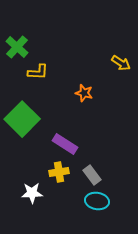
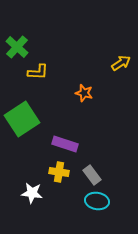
yellow arrow: rotated 66 degrees counterclockwise
green square: rotated 12 degrees clockwise
purple rectangle: rotated 15 degrees counterclockwise
yellow cross: rotated 18 degrees clockwise
white star: rotated 10 degrees clockwise
